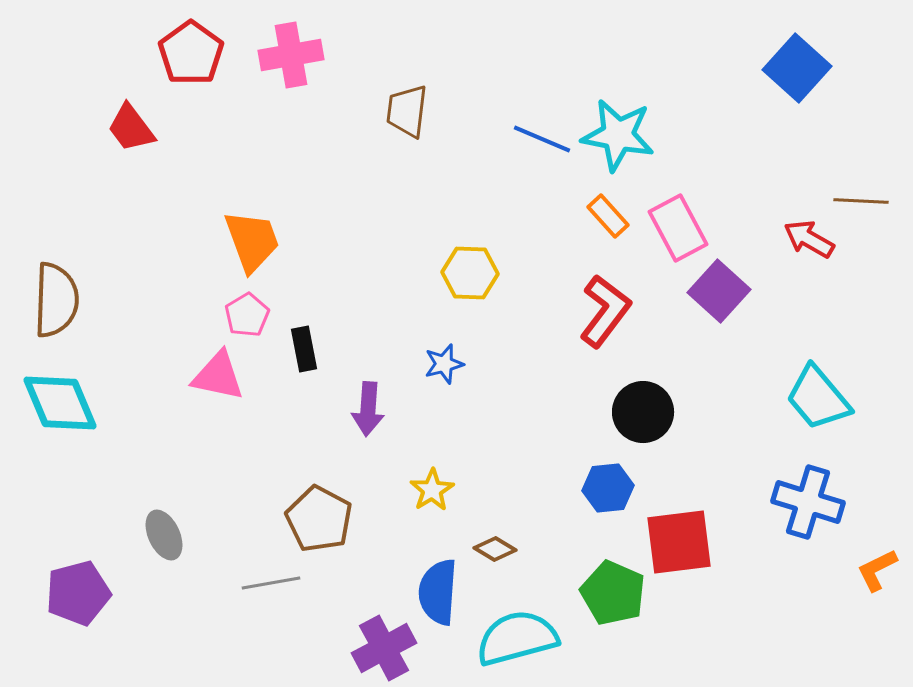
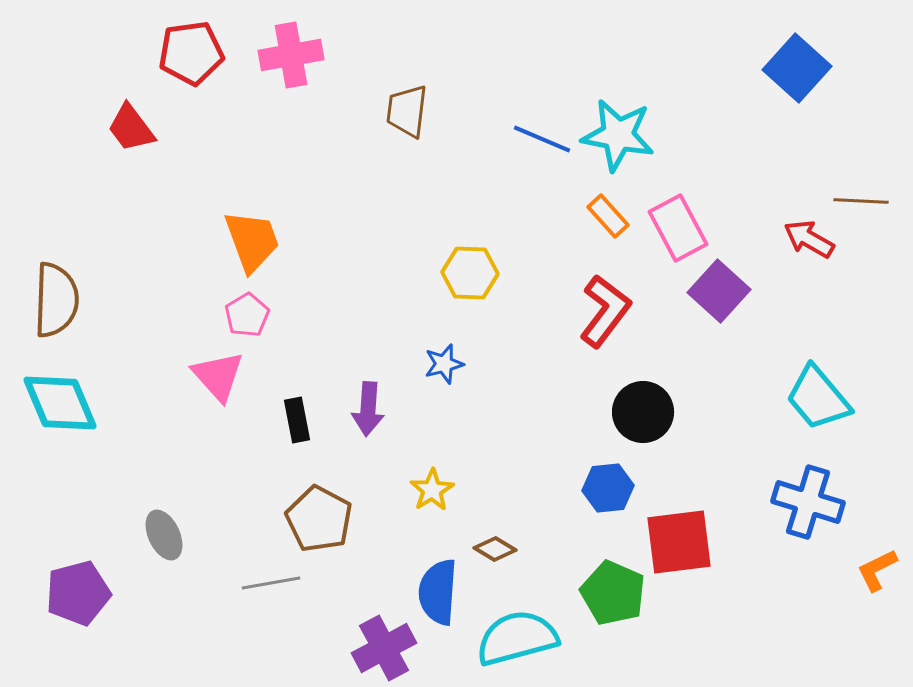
red pentagon: rotated 28 degrees clockwise
black rectangle: moved 7 px left, 71 px down
pink triangle: rotated 36 degrees clockwise
